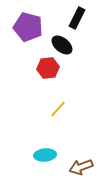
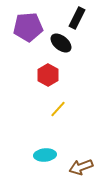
purple pentagon: rotated 20 degrees counterclockwise
black ellipse: moved 1 px left, 2 px up
red hexagon: moved 7 px down; rotated 25 degrees counterclockwise
